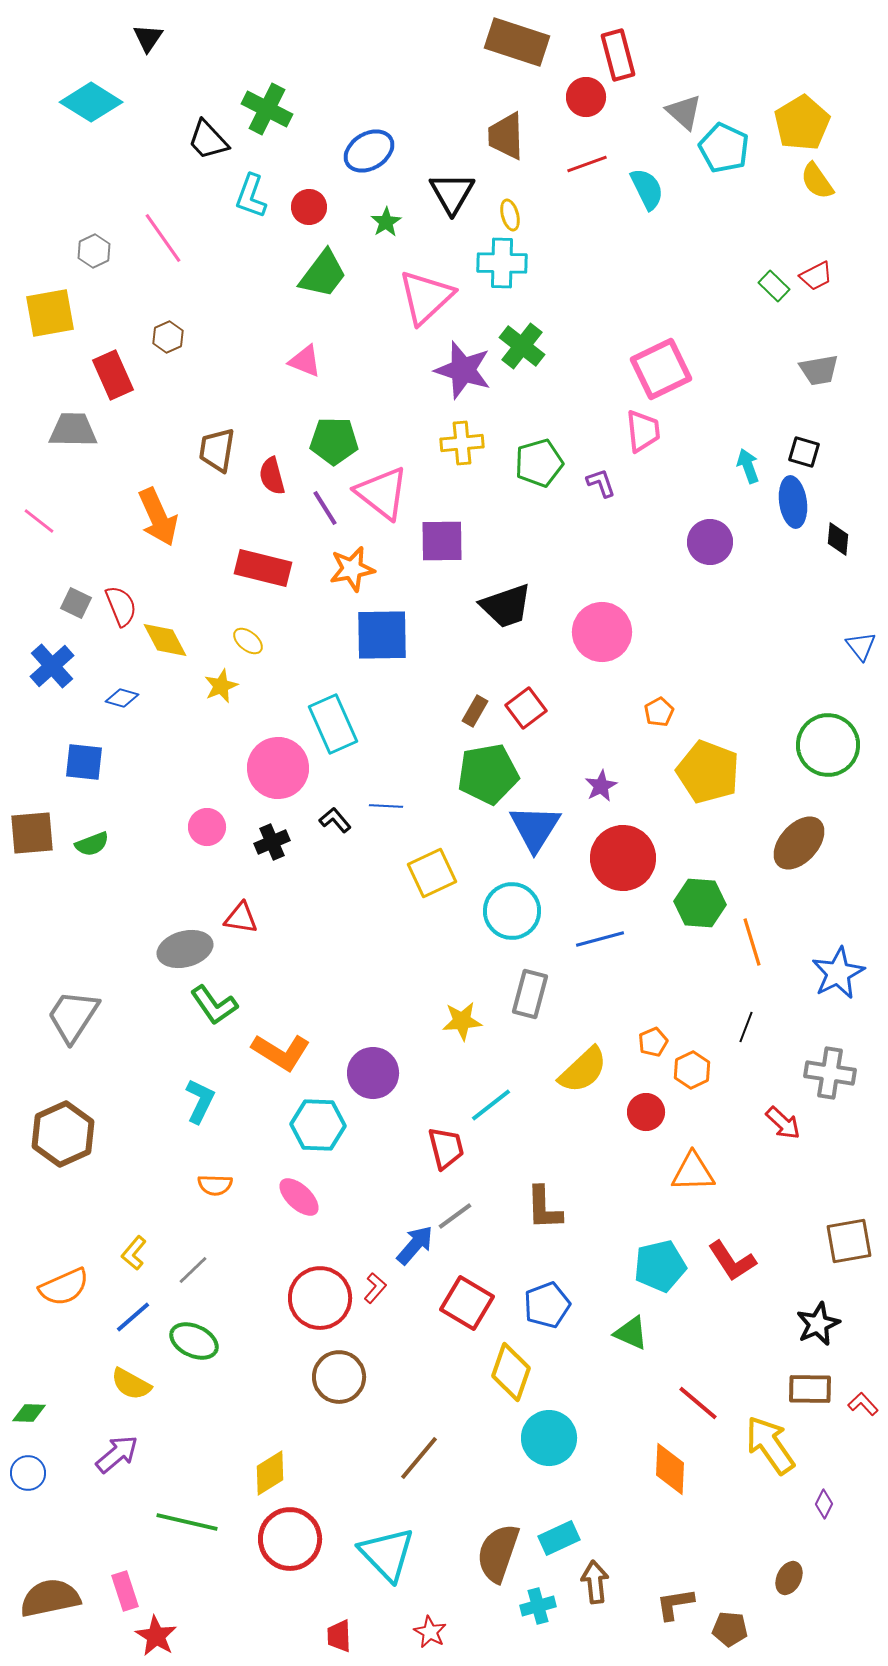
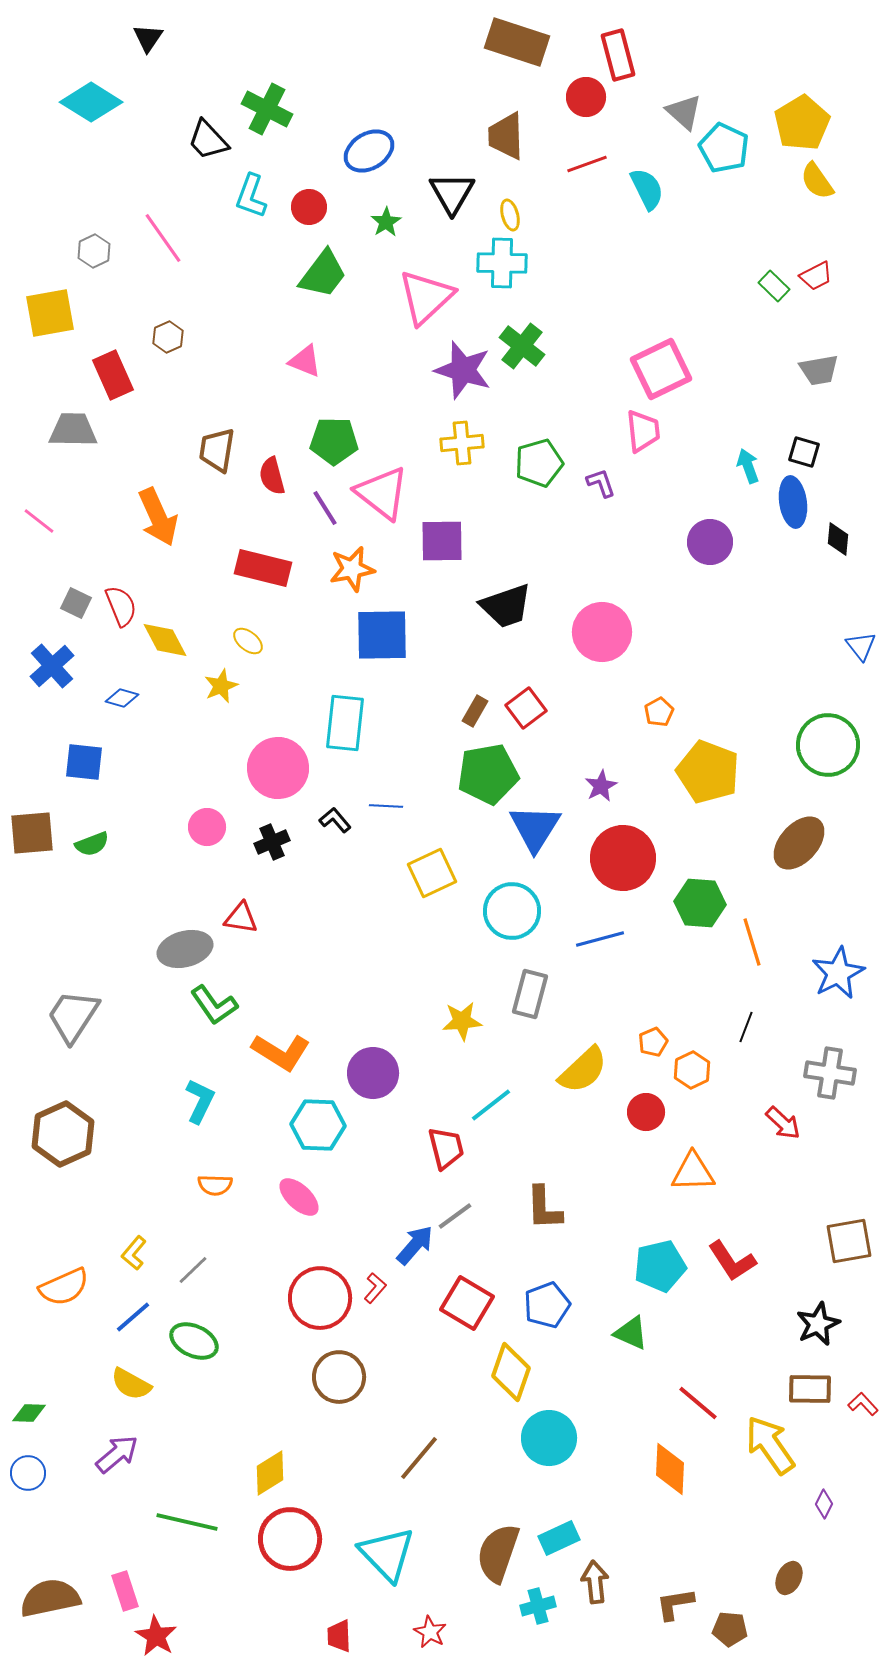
cyan rectangle at (333, 724): moved 12 px right, 1 px up; rotated 30 degrees clockwise
